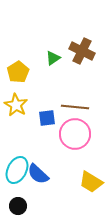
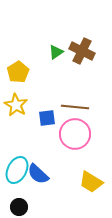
green triangle: moved 3 px right, 6 px up
black circle: moved 1 px right, 1 px down
